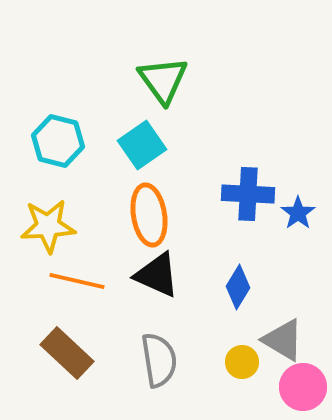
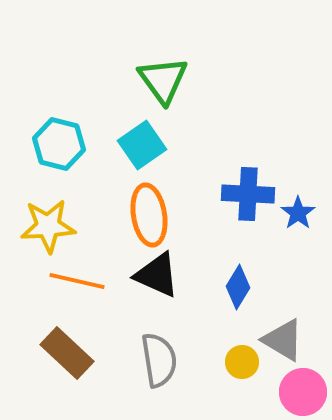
cyan hexagon: moved 1 px right, 3 px down
pink circle: moved 5 px down
